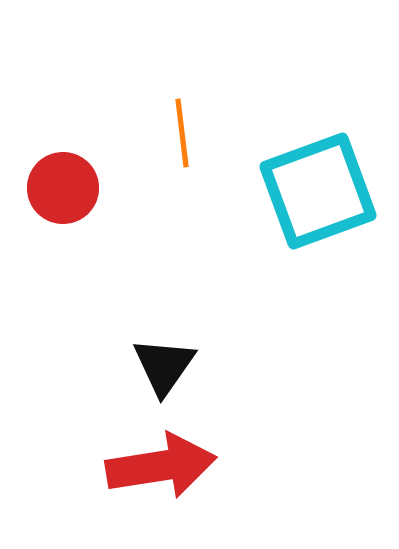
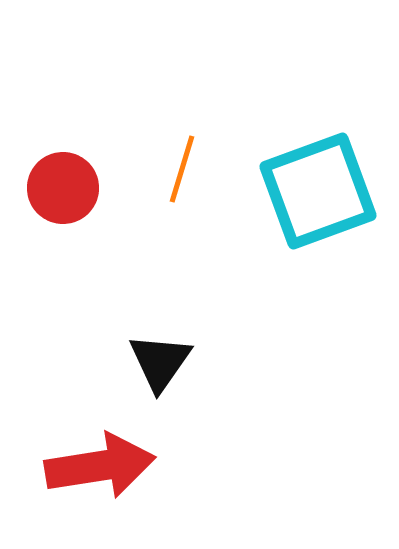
orange line: moved 36 px down; rotated 24 degrees clockwise
black triangle: moved 4 px left, 4 px up
red arrow: moved 61 px left
